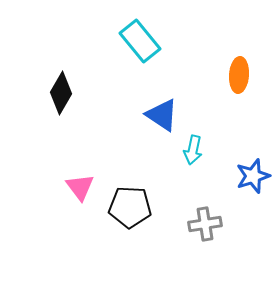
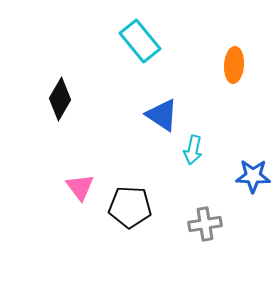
orange ellipse: moved 5 px left, 10 px up
black diamond: moved 1 px left, 6 px down
blue star: rotated 20 degrees clockwise
